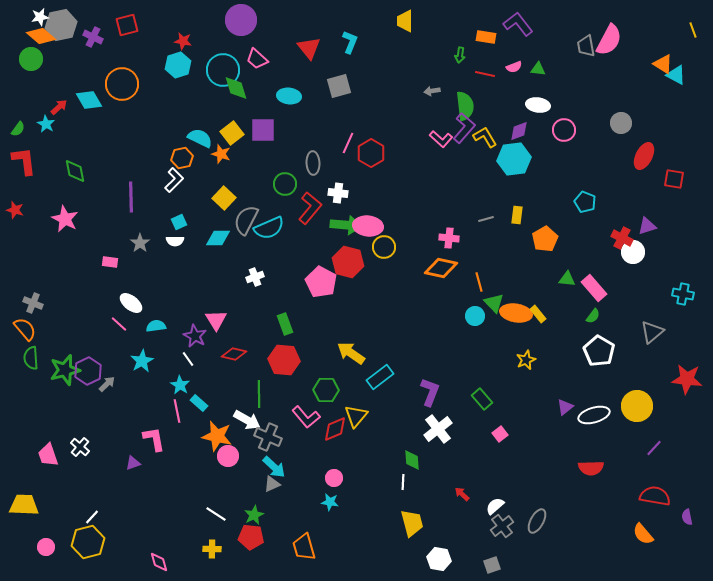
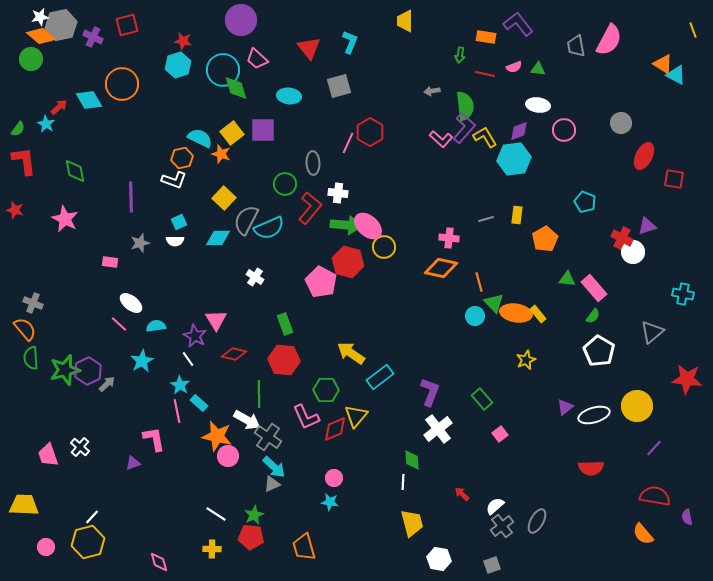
gray trapezoid at (586, 46): moved 10 px left
red hexagon at (371, 153): moved 1 px left, 21 px up
white L-shape at (174, 180): rotated 65 degrees clockwise
pink ellipse at (368, 226): rotated 36 degrees clockwise
gray star at (140, 243): rotated 18 degrees clockwise
white cross at (255, 277): rotated 36 degrees counterclockwise
pink L-shape at (306, 417): rotated 16 degrees clockwise
gray cross at (268, 437): rotated 12 degrees clockwise
